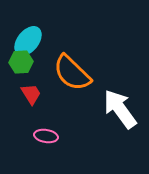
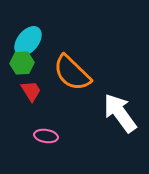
green hexagon: moved 1 px right, 1 px down
red trapezoid: moved 3 px up
white arrow: moved 4 px down
